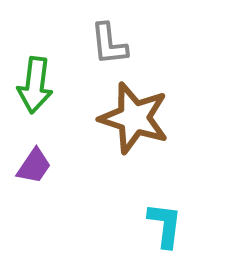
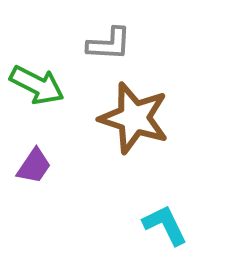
gray L-shape: rotated 81 degrees counterclockwise
green arrow: moved 2 px right; rotated 70 degrees counterclockwise
cyan L-shape: rotated 33 degrees counterclockwise
